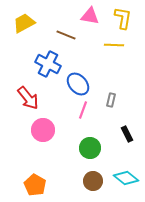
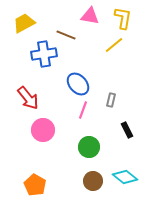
yellow line: rotated 42 degrees counterclockwise
blue cross: moved 4 px left, 10 px up; rotated 35 degrees counterclockwise
black rectangle: moved 4 px up
green circle: moved 1 px left, 1 px up
cyan diamond: moved 1 px left, 1 px up
